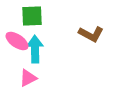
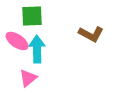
cyan arrow: moved 2 px right
pink triangle: rotated 12 degrees counterclockwise
